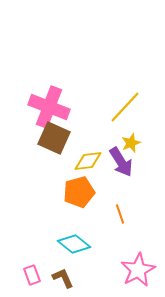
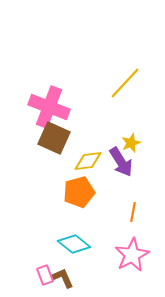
yellow line: moved 24 px up
orange line: moved 13 px right, 2 px up; rotated 30 degrees clockwise
pink star: moved 6 px left, 15 px up
pink rectangle: moved 13 px right
